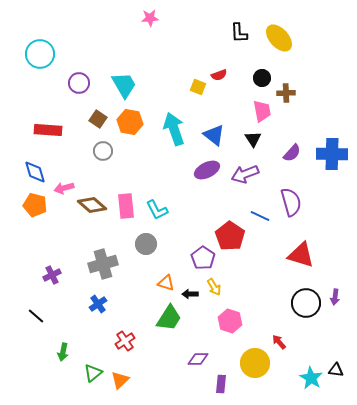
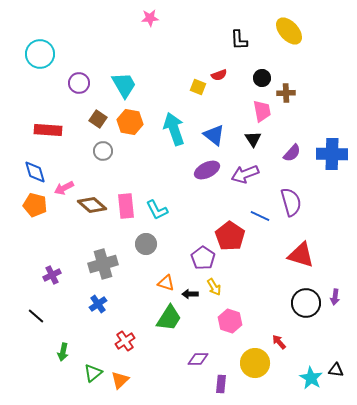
black L-shape at (239, 33): moved 7 px down
yellow ellipse at (279, 38): moved 10 px right, 7 px up
pink arrow at (64, 188): rotated 12 degrees counterclockwise
